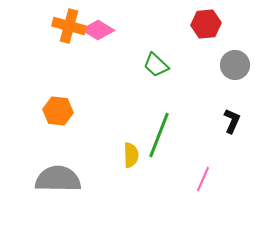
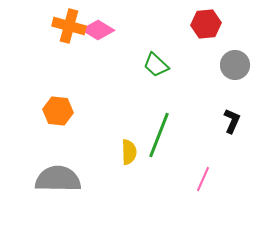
yellow semicircle: moved 2 px left, 3 px up
